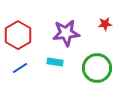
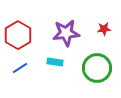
red star: moved 1 px left, 5 px down
